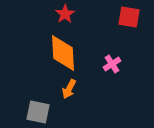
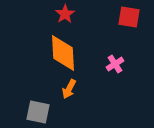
pink cross: moved 3 px right
